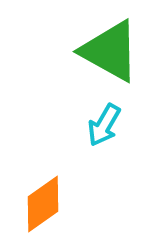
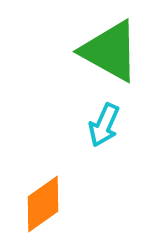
cyan arrow: rotated 6 degrees counterclockwise
